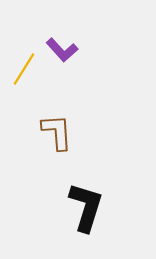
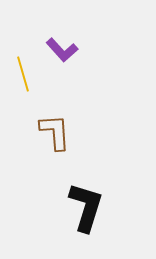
yellow line: moved 1 px left, 5 px down; rotated 48 degrees counterclockwise
brown L-shape: moved 2 px left
